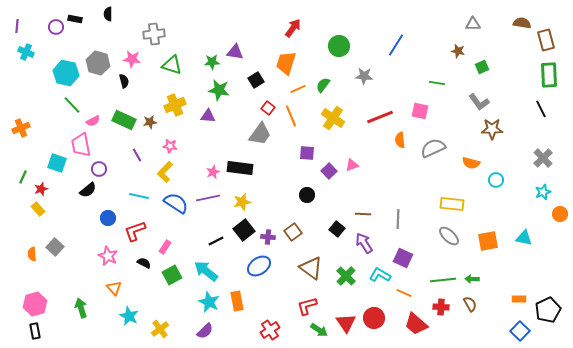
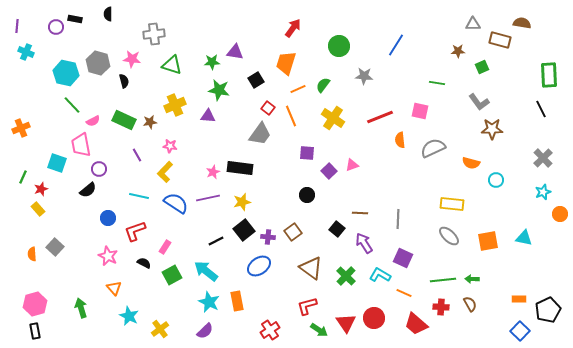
brown rectangle at (546, 40): moved 46 px left; rotated 60 degrees counterclockwise
brown star at (458, 51): rotated 16 degrees counterclockwise
brown line at (363, 214): moved 3 px left, 1 px up
